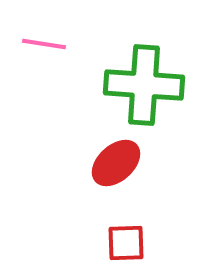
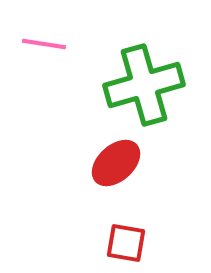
green cross: rotated 20 degrees counterclockwise
red square: rotated 12 degrees clockwise
